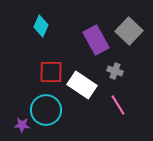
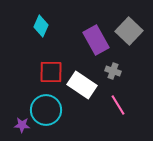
gray cross: moved 2 px left
